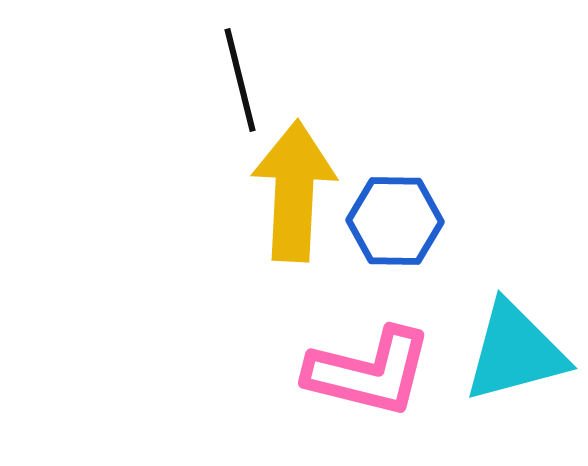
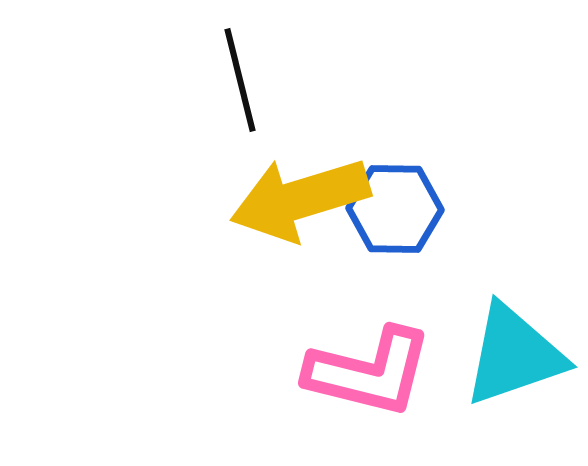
yellow arrow: moved 6 px right, 8 px down; rotated 110 degrees counterclockwise
blue hexagon: moved 12 px up
cyan triangle: moved 1 px left, 3 px down; rotated 4 degrees counterclockwise
